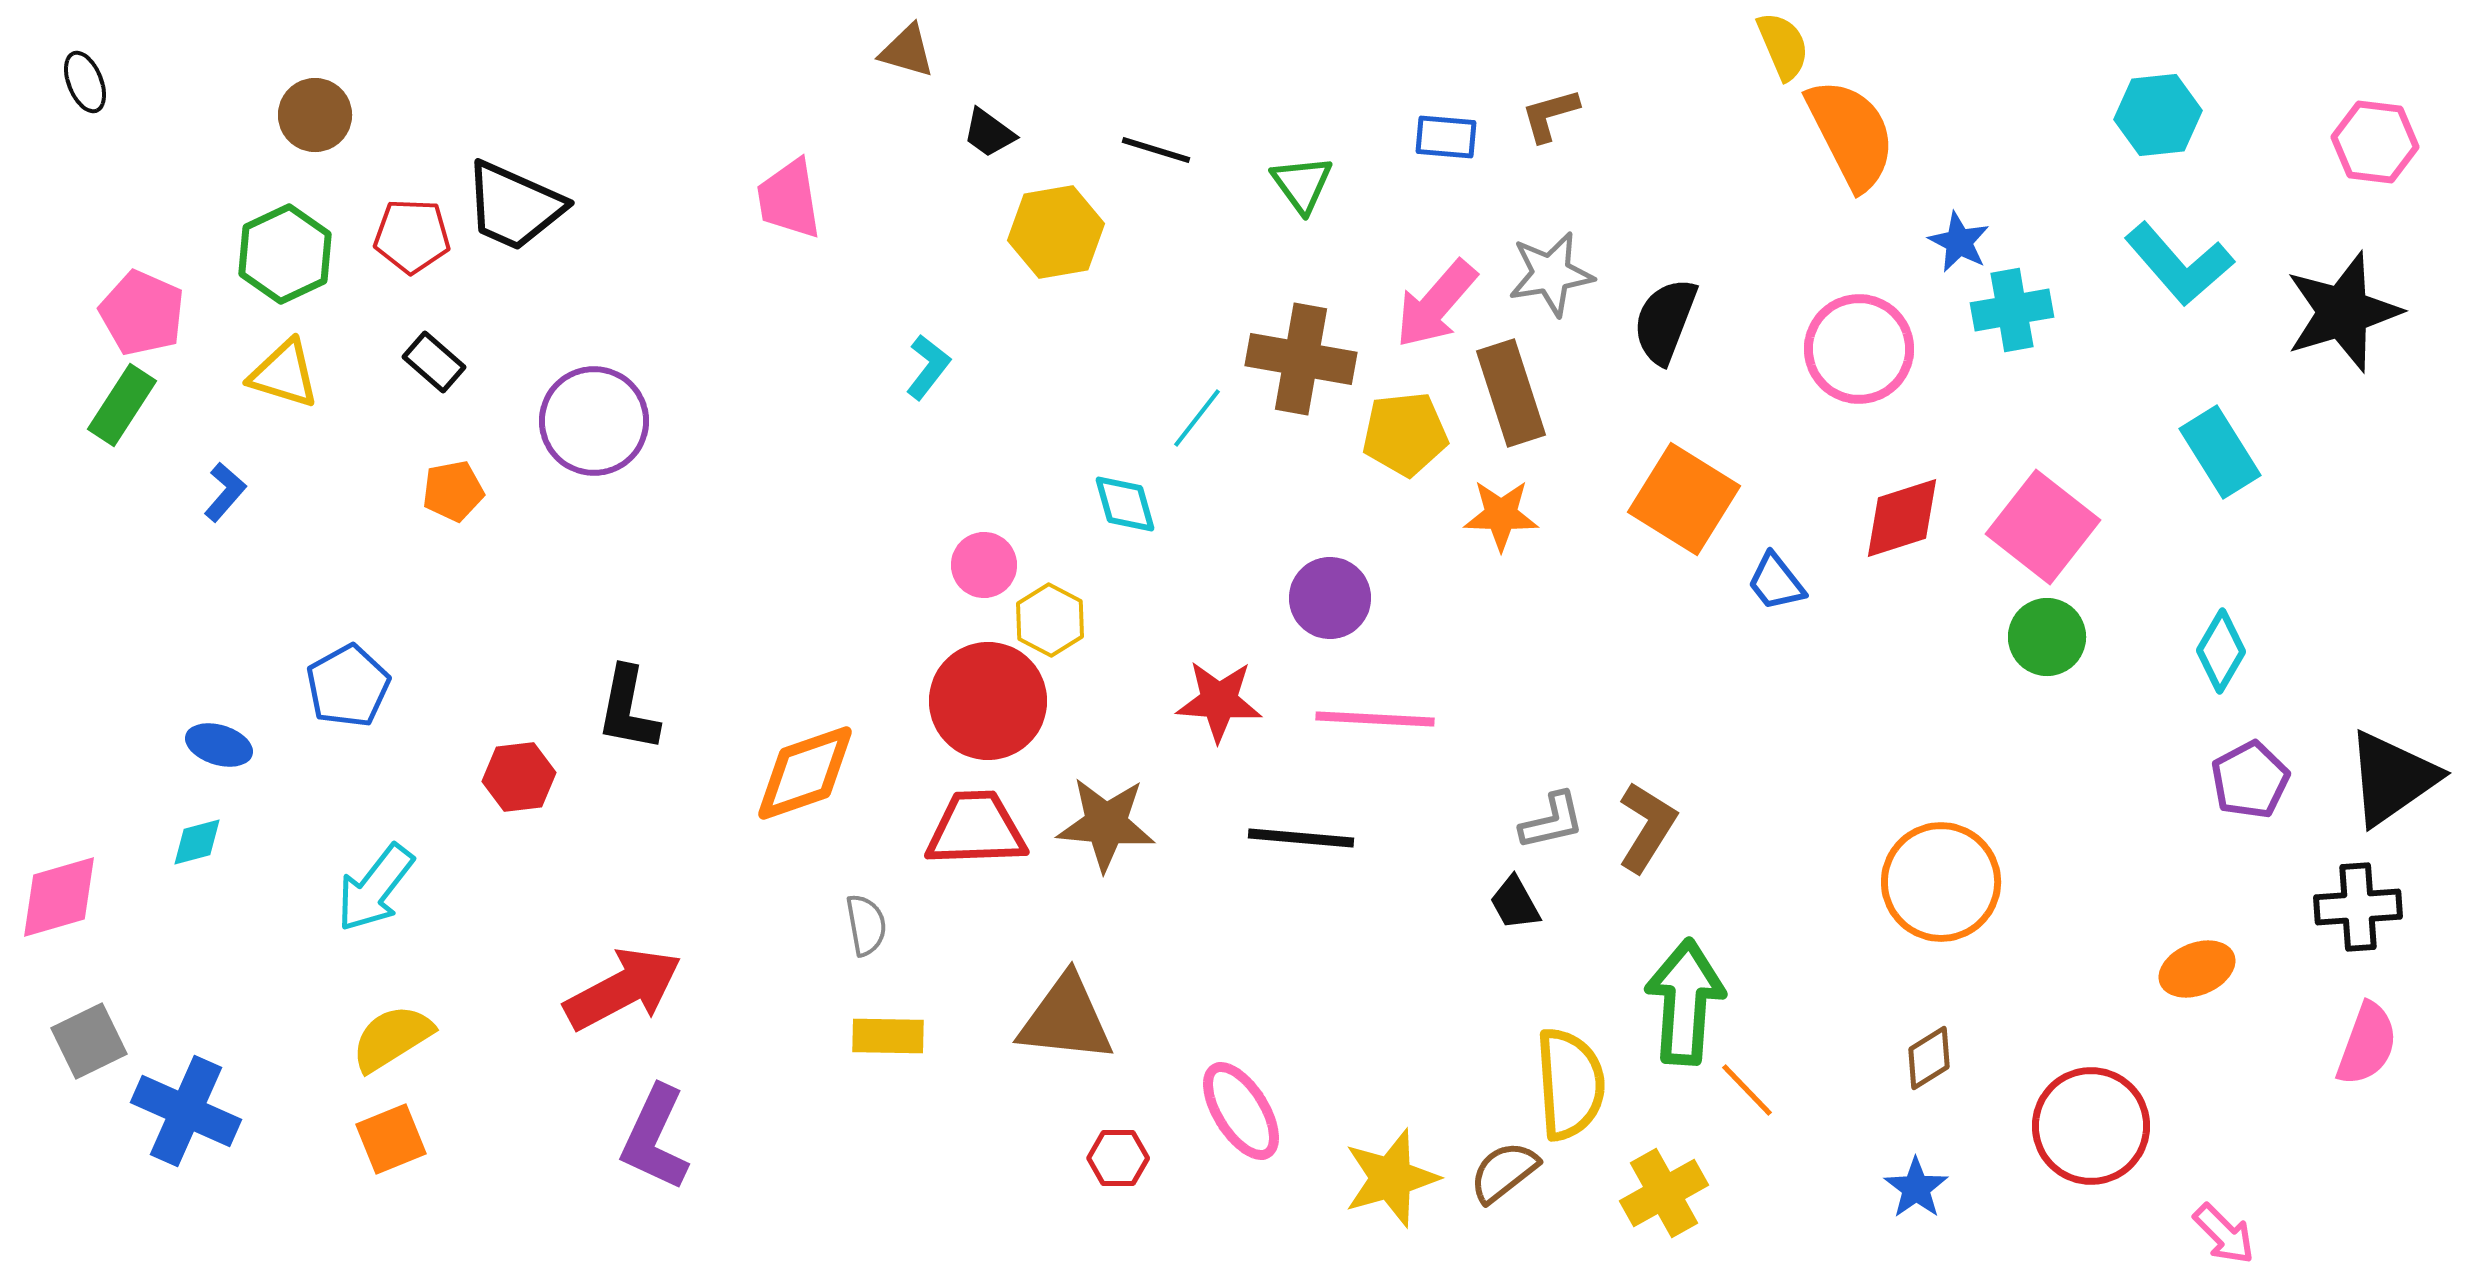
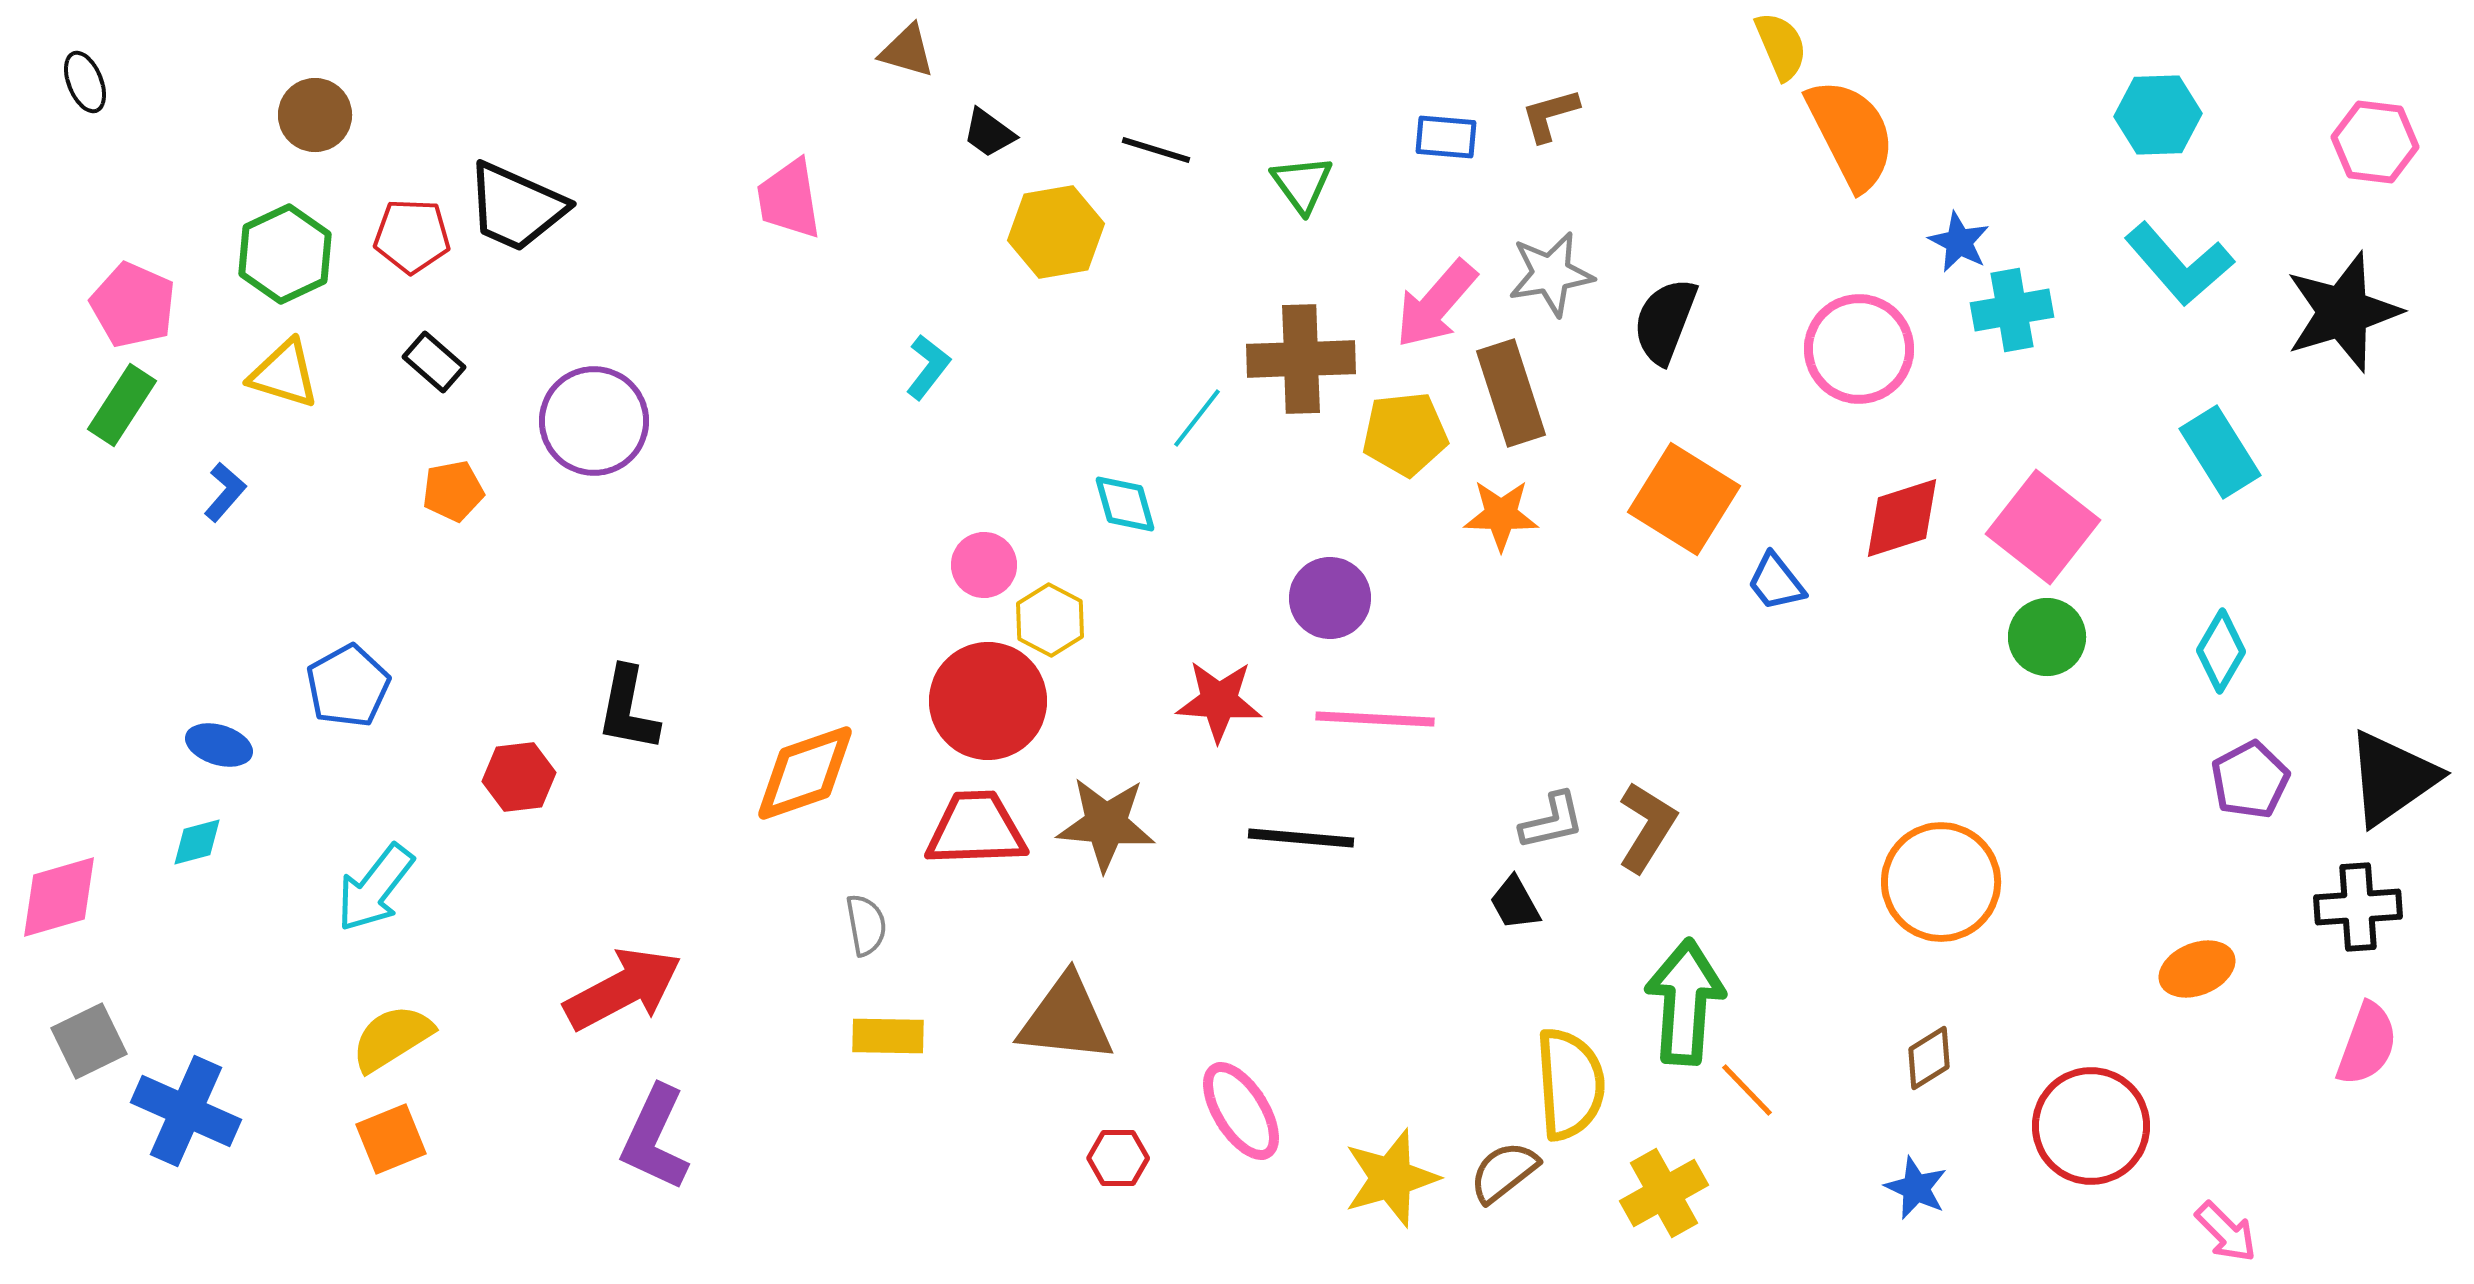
yellow semicircle at (1783, 46): moved 2 px left
cyan hexagon at (2158, 115): rotated 4 degrees clockwise
black trapezoid at (514, 206): moved 2 px right, 1 px down
pink pentagon at (142, 313): moved 9 px left, 8 px up
brown cross at (1301, 359): rotated 12 degrees counterclockwise
blue star at (1916, 1188): rotated 12 degrees counterclockwise
pink arrow at (2224, 1234): moved 2 px right, 2 px up
